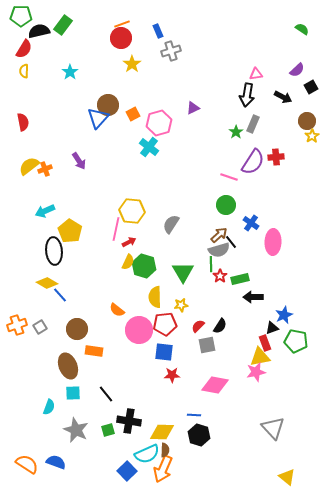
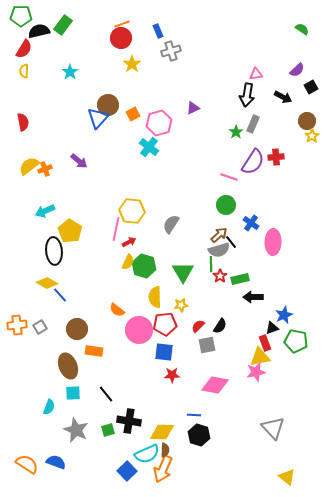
purple arrow at (79, 161): rotated 18 degrees counterclockwise
orange cross at (17, 325): rotated 12 degrees clockwise
